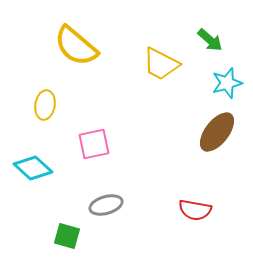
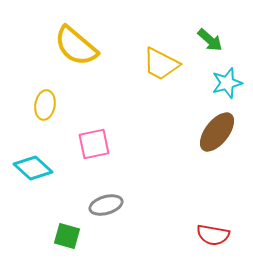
red semicircle: moved 18 px right, 25 px down
